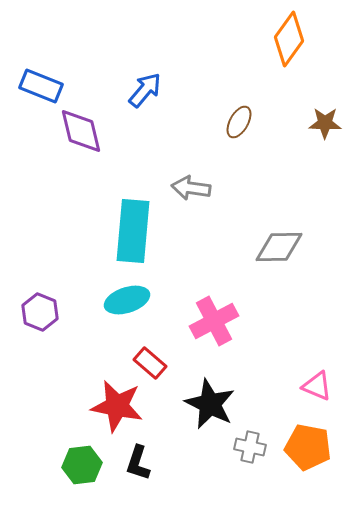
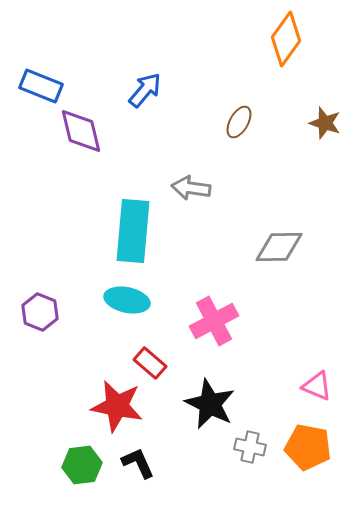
orange diamond: moved 3 px left
brown star: rotated 16 degrees clockwise
cyan ellipse: rotated 30 degrees clockwise
black L-shape: rotated 138 degrees clockwise
